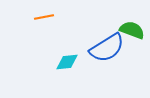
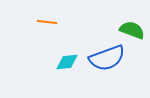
orange line: moved 3 px right, 5 px down; rotated 18 degrees clockwise
blue semicircle: moved 10 px down; rotated 12 degrees clockwise
